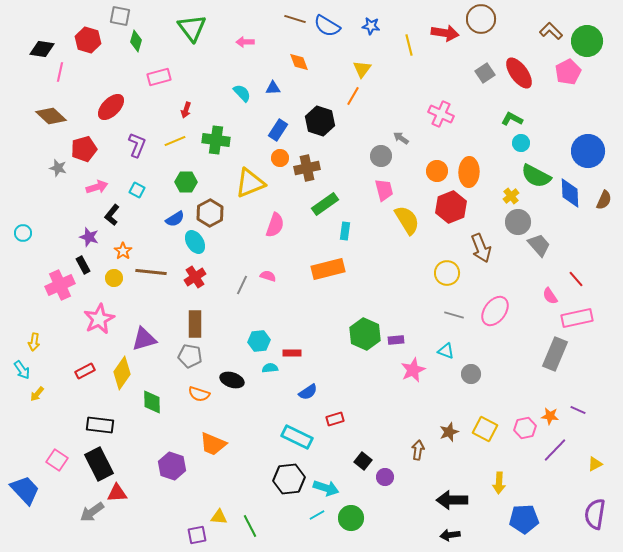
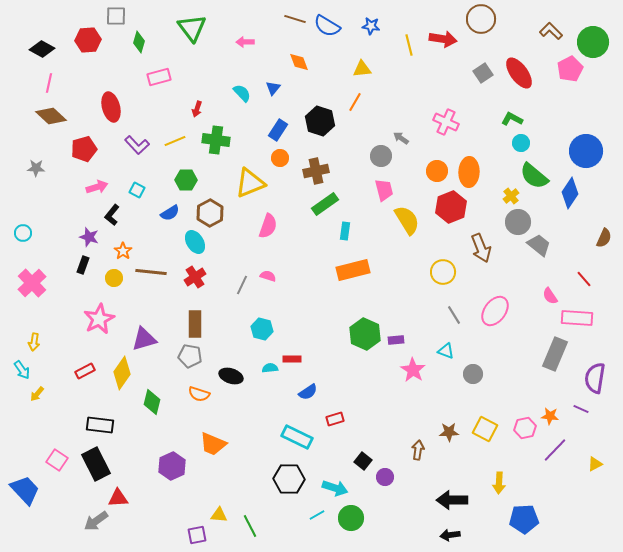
gray square at (120, 16): moved 4 px left; rotated 10 degrees counterclockwise
red arrow at (445, 33): moved 2 px left, 6 px down
red hexagon at (88, 40): rotated 20 degrees counterclockwise
green diamond at (136, 41): moved 3 px right, 1 px down
green circle at (587, 41): moved 6 px right, 1 px down
black diamond at (42, 49): rotated 20 degrees clockwise
yellow triangle at (362, 69): rotated 48 degrees clockwise
pink line at (60, 72): moved 11 px left, 11 px down
pink pentagon at (568, 72): moved 2 px right, 3 px up
gray square at (485, 73): moved 2 px left
blue triangle at (273, 88): rotated 49 degrees counterclockwise
orange line at (353, 96): moved 2 px right, 6 px down
red ellipse at (111, 107): rotated 60 degrees counterclockwise
red arrow at (186, 110): moved 11 px right, 1 px up
pink cross at (441, 114): moved 5 px right, 8 px down
purple L-shape at (137, 145): rotated 115 degrees clockwise
blue circle at (588, 151): moved 2 px left
gray star at (58, 168): moved 22 px left; rotated 12 degrees counterclockwise
brown cross at (307, 168): moved 9 px right, 3 px down
green semicircle at (536, 176): moved 2 px left; rotated 12 degrees clockwise
green hexagon at (186, 182): moved 2 px up
blue diamond at (570, 193): rotated 36 degrees clockwise
brown semicircle at (604, 200): moved 38 px down
blue semicircle at (175, 219): moved 5 px left, 6 px up
pink semicircle at (275, 225): moved 7 px left, 1 px down
gray trapezoid at (539, 245): rotated 10 degrees counterclockwise
black rectangle at (83, 265): rotated 48 degrees clockwise
orange rectangle at (328, 269): moved 25 px right, 1 px down
yellow circle at (447, 273): moved 4 px left, 1 px up
red line at (576, 279): moved 8 px right
pink cross at (60, 285): moved 28 px left, 2 px up; rotated 20 degrees counterclockwise
gray line at (454, 315): rotated 42 degrees clockwise
pink rectangle at (577, 318): rotated 16 degrees clockwise
cyan hexagon at (259, 341): moved 3 px right, 12 px up; rotated 20 degrees clockwise
red rectangle at (292, 353): moved 6 px down
pink star at (413, 370): rotated 15 degrees counterclockwise
gray circle at (471, 374): moved 2 px right
black ellipse at (232, 380): moved 1 px left, 4 px up
green diamond at (152, 402): rotated 15 degrees clockwise
purple line at (578, 410): moved 3 px right, 1 px up
brown star at (449, 432): rotated 18 degrees clockwise
black rectangle at (99, 464): moved 3 px left
purple hexagon at (172, 466): rotated 16 degrees clockwise
black hexagon at (289, 479): rotated 8 degrees clockwise
cyan arrow at (326, 488): moved 9 px right
red triangle at (117, 493): moved 1 px right, 5 px down
gray arrow at (92, 512): moved 4 px right, 9 px down
purple semicircle at (595, 514): moved 136 px up
yellow triangle at (219, 517): moved 2 px up
